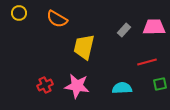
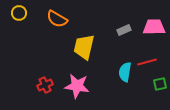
gray rectangle: rotated 24 degrees clockwise
cyan semicircle: moved 3 px right, 16 px up; rotated 78 degrees counterclockwise
